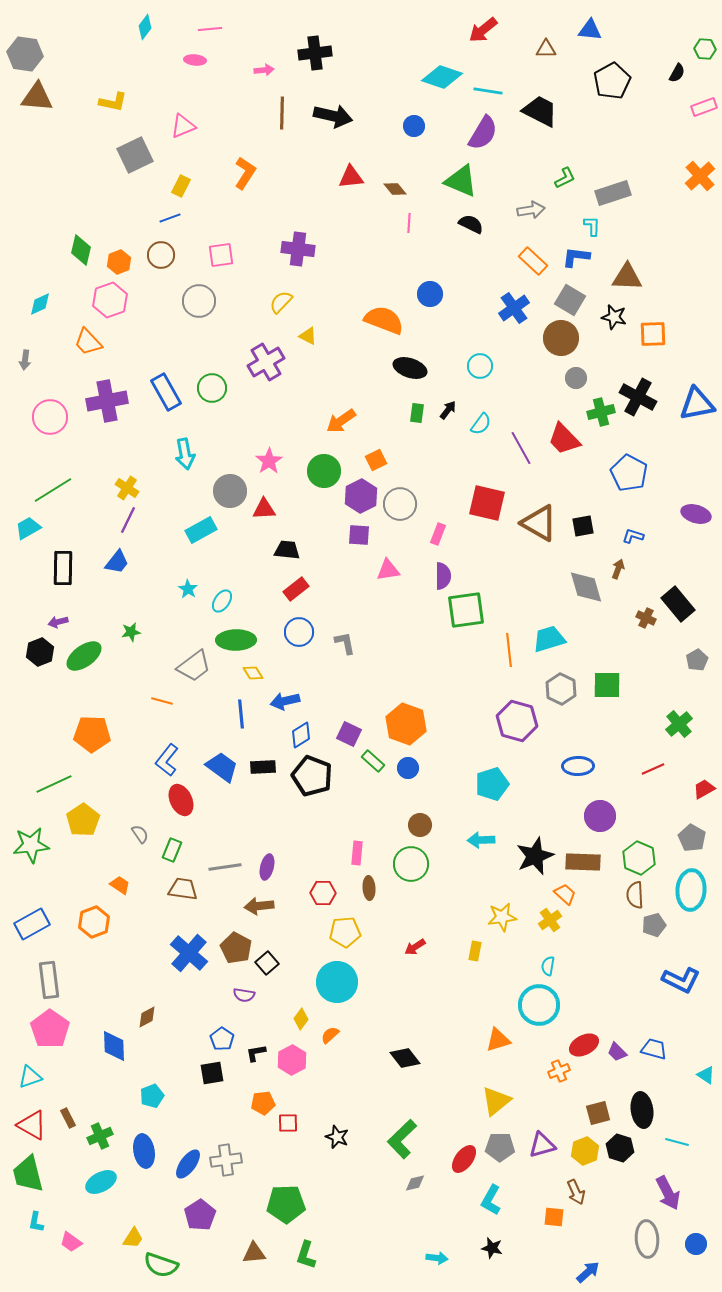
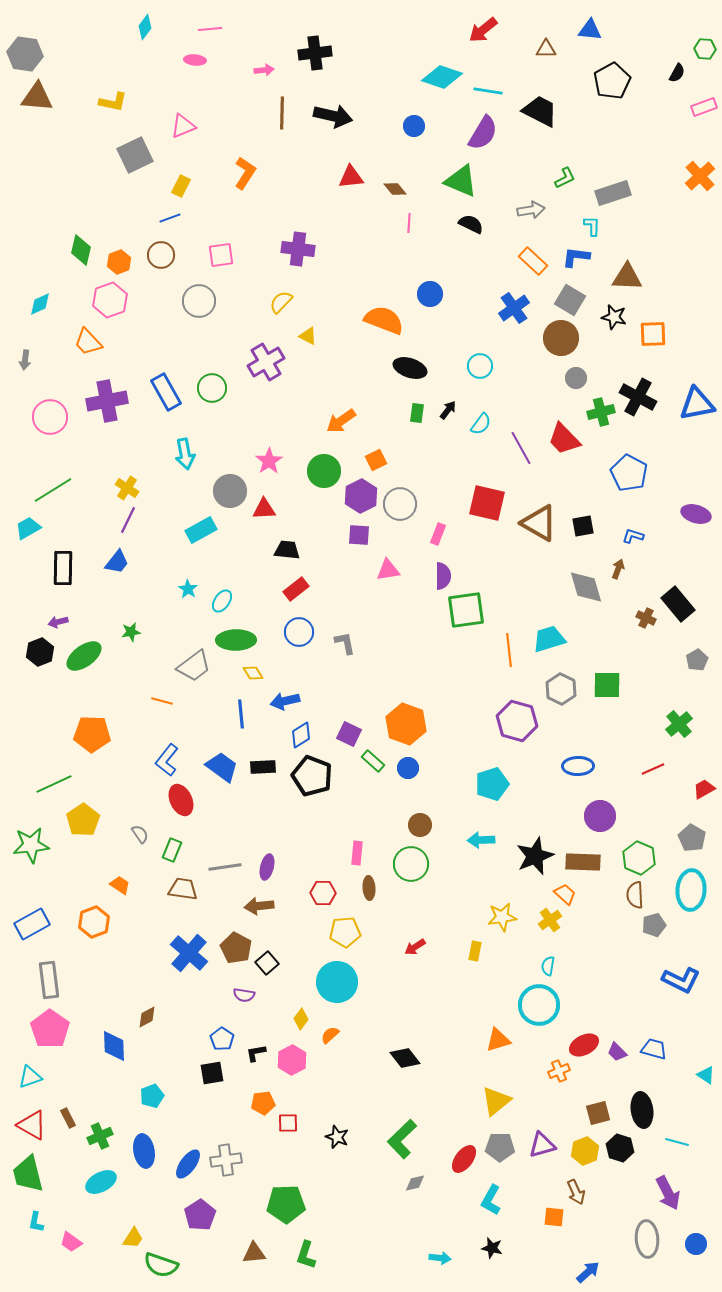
cyan arrow at (437, 1258): moved 3 px right
